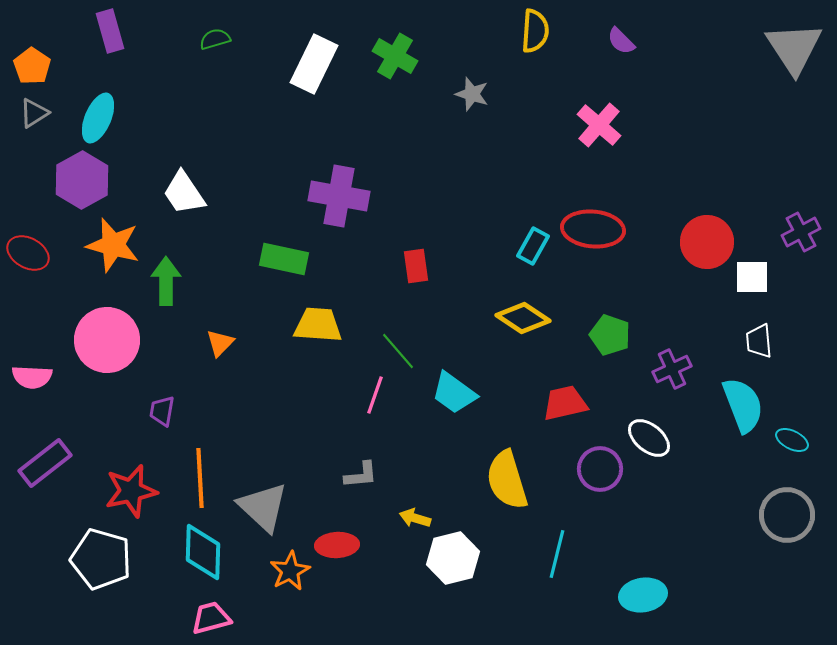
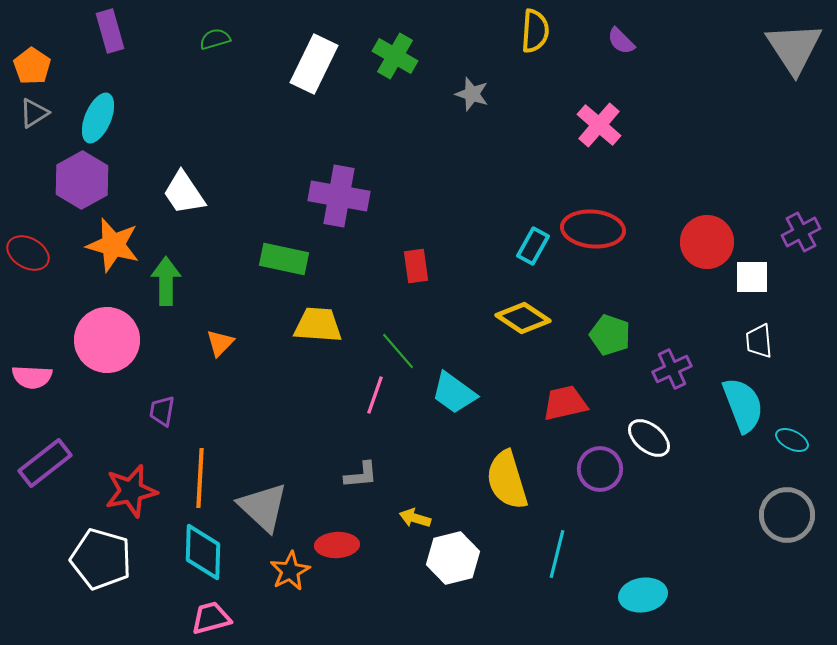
orange line at (200, 478): rotated 6 degrees clockwise
